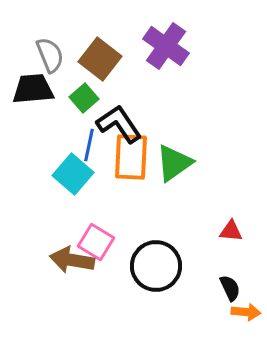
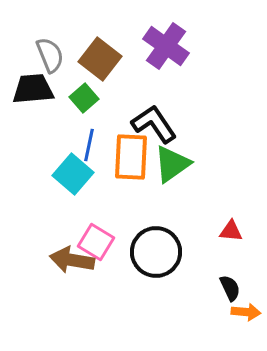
black L-shape: moved 35 px right
green triangle: moved 2 px left, 1 px down
black circle: moved 14 px up
